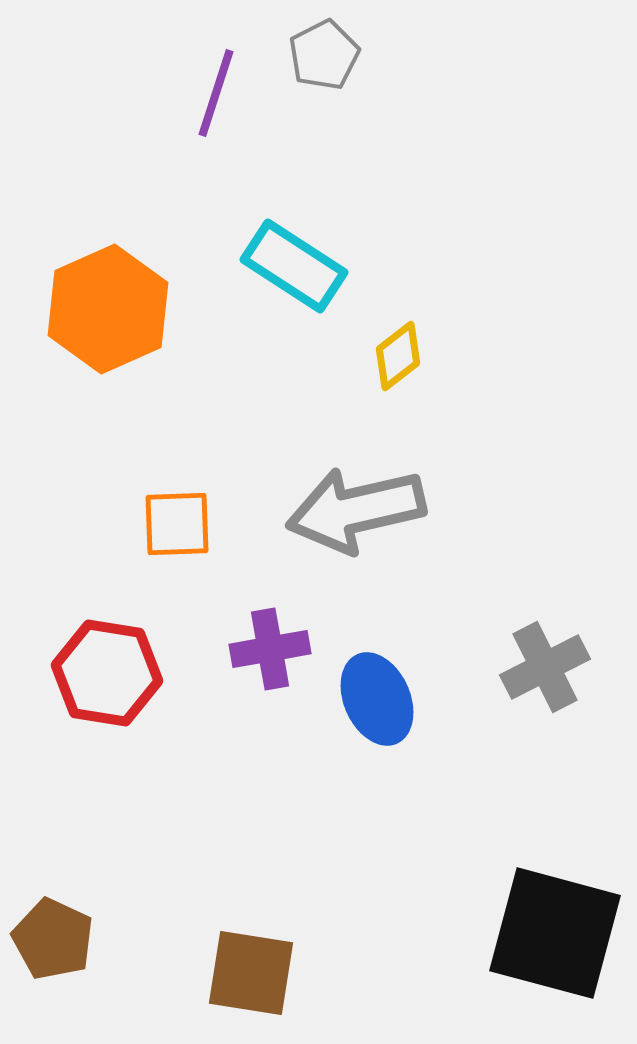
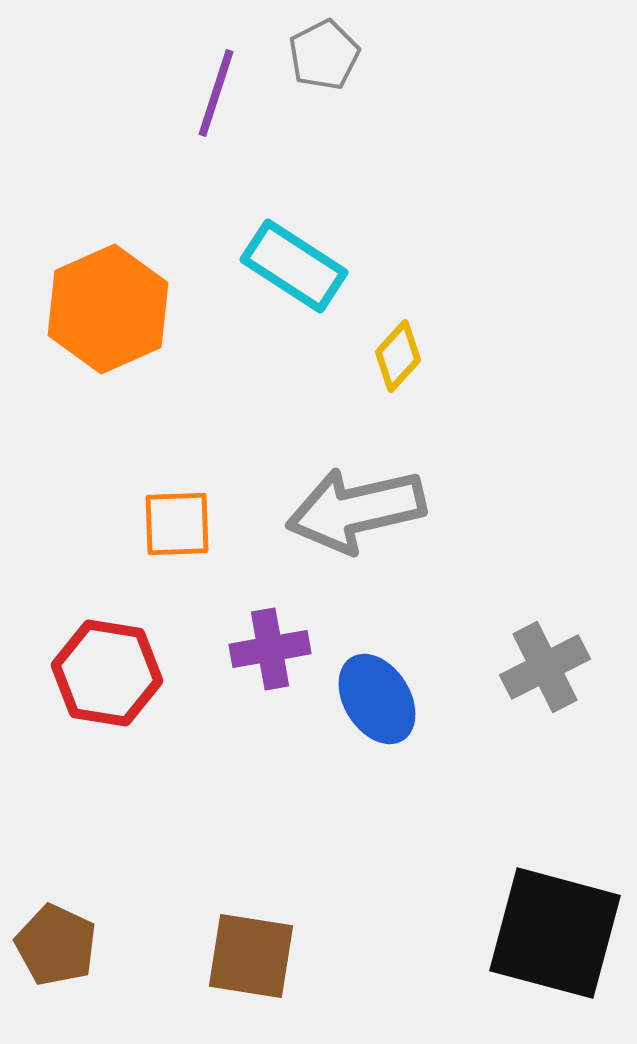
yellow diamond: rotated 10 degrees counterclockwise
blue ellipse: rotated 8 degrees counterclockwise
brown pentagon: moved 3 px right, 6 px down
brown square: moved 17 px up
